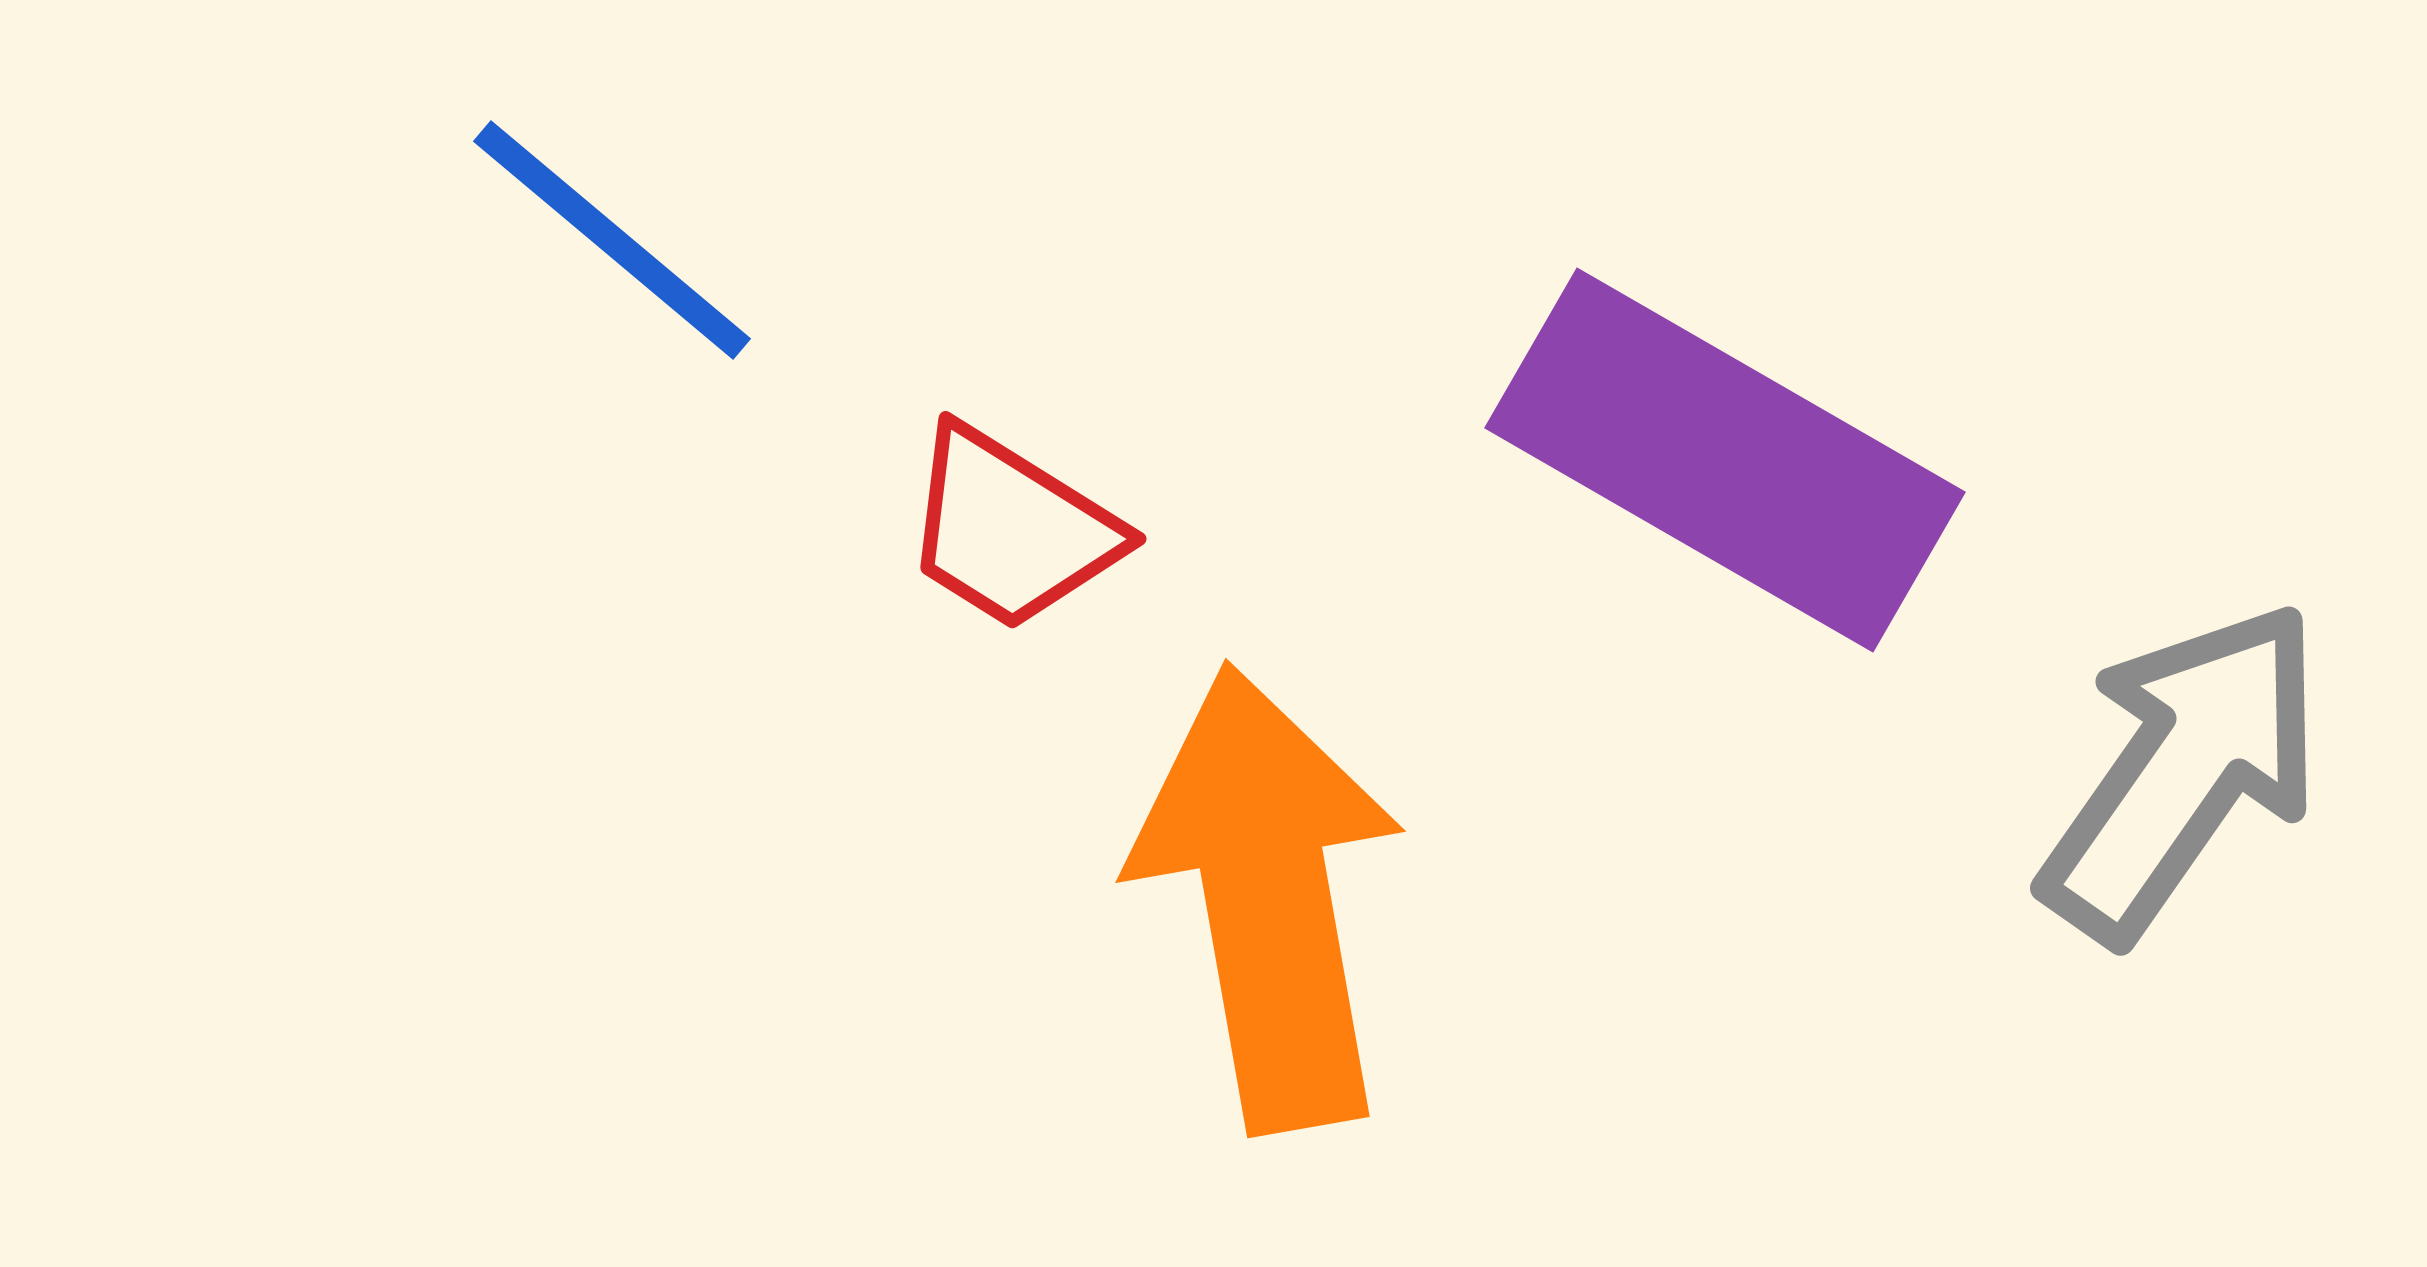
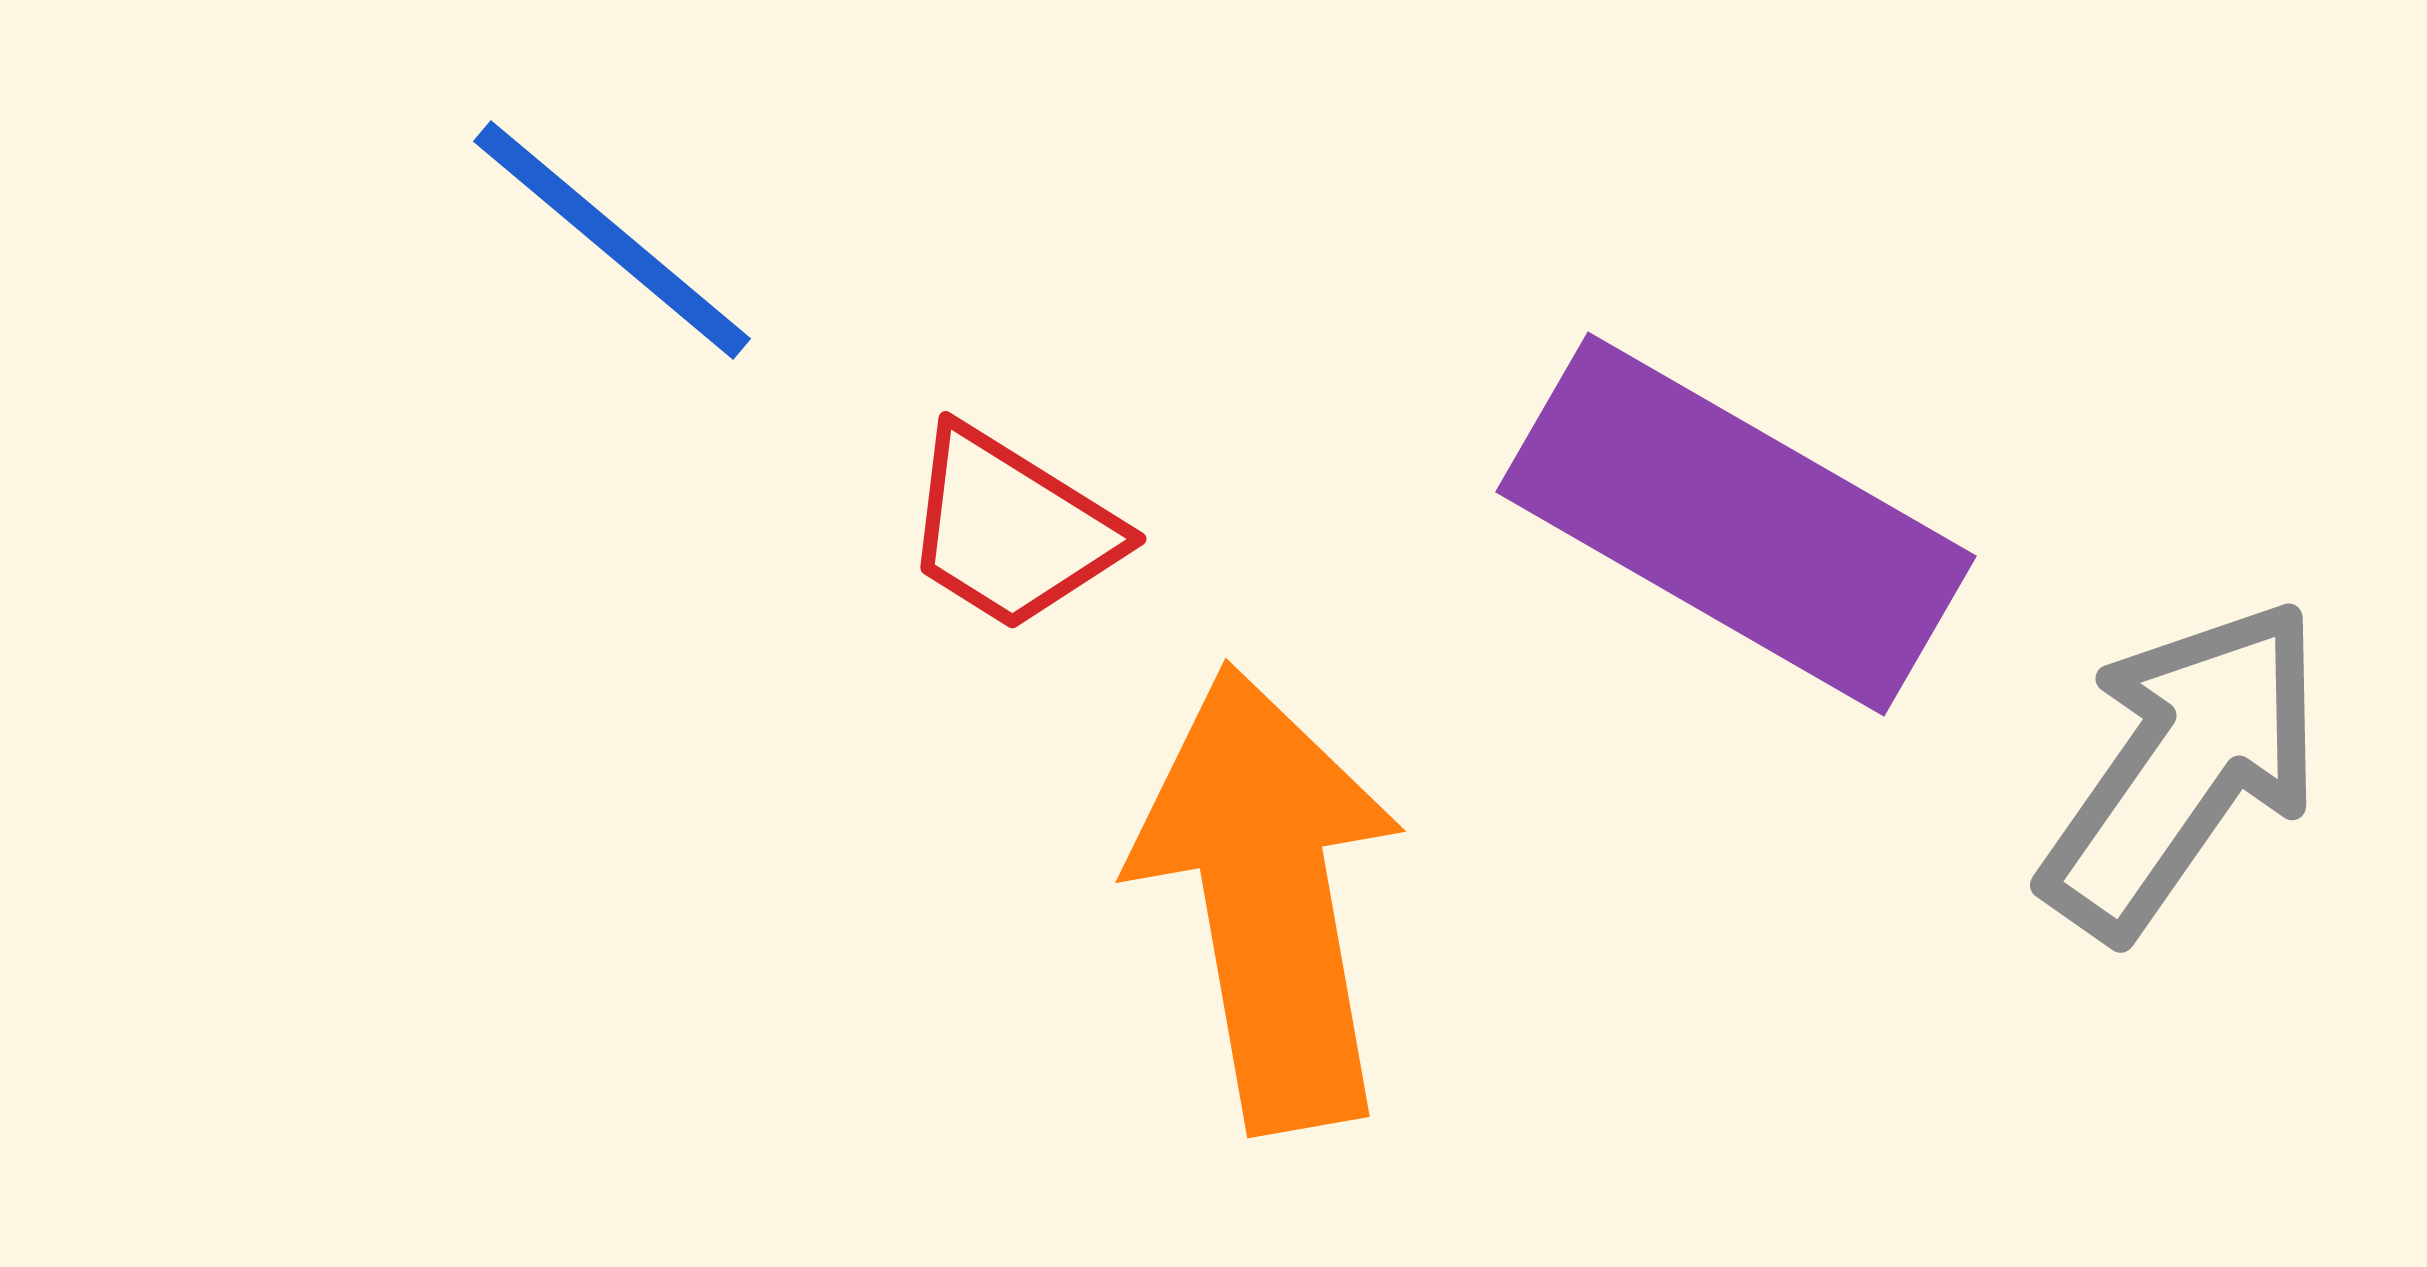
purple rectangle: moved 11 px right, 64 px down
gray arrow: moved 3 px up
